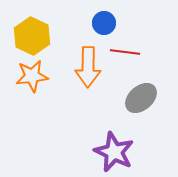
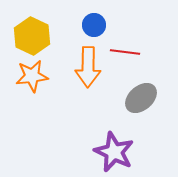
blue circle: moved 10 px left, 2 px down
